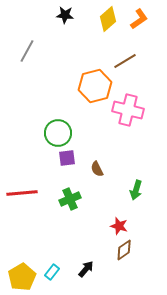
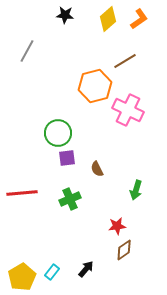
pink cross: rotated 12 degrees clockwise
red star: moved 2 px left; rotated 24 degrees counterclockwise
